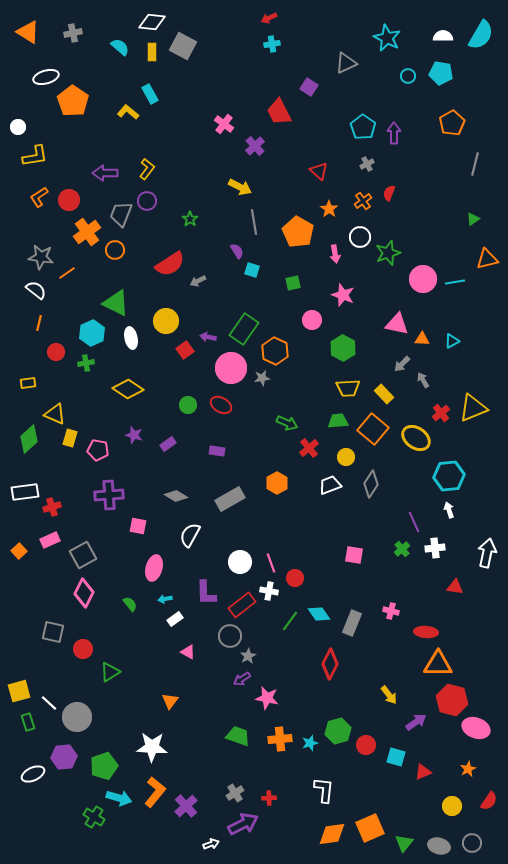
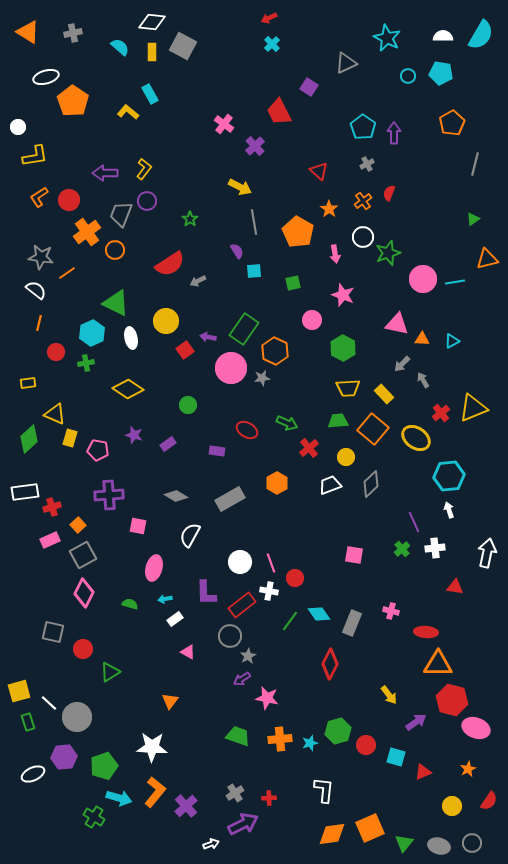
cyan cross at (272, 44): rotated 35 degrees counterclockwise
yellow L-shape at (147, 169): moved 3 px left
white circle at (360, 237): moved 3 px right
cyan square at (252, 270): moved 2 px right, 1 px down; rotated 21 degrees counterclockwise
red ellipse at (221, 405): moved 26 px right, 25 px down
gray diamond at (371, 484): rotated 12 degrees clockwise
orange square at (19, 551): moved 59 px right, 26 px up
green semicircle at (130, 604): rotated 35 degrees counterclockwise
